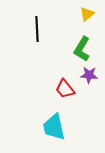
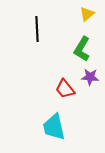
purple star: moved 1 px right, 2 px down
